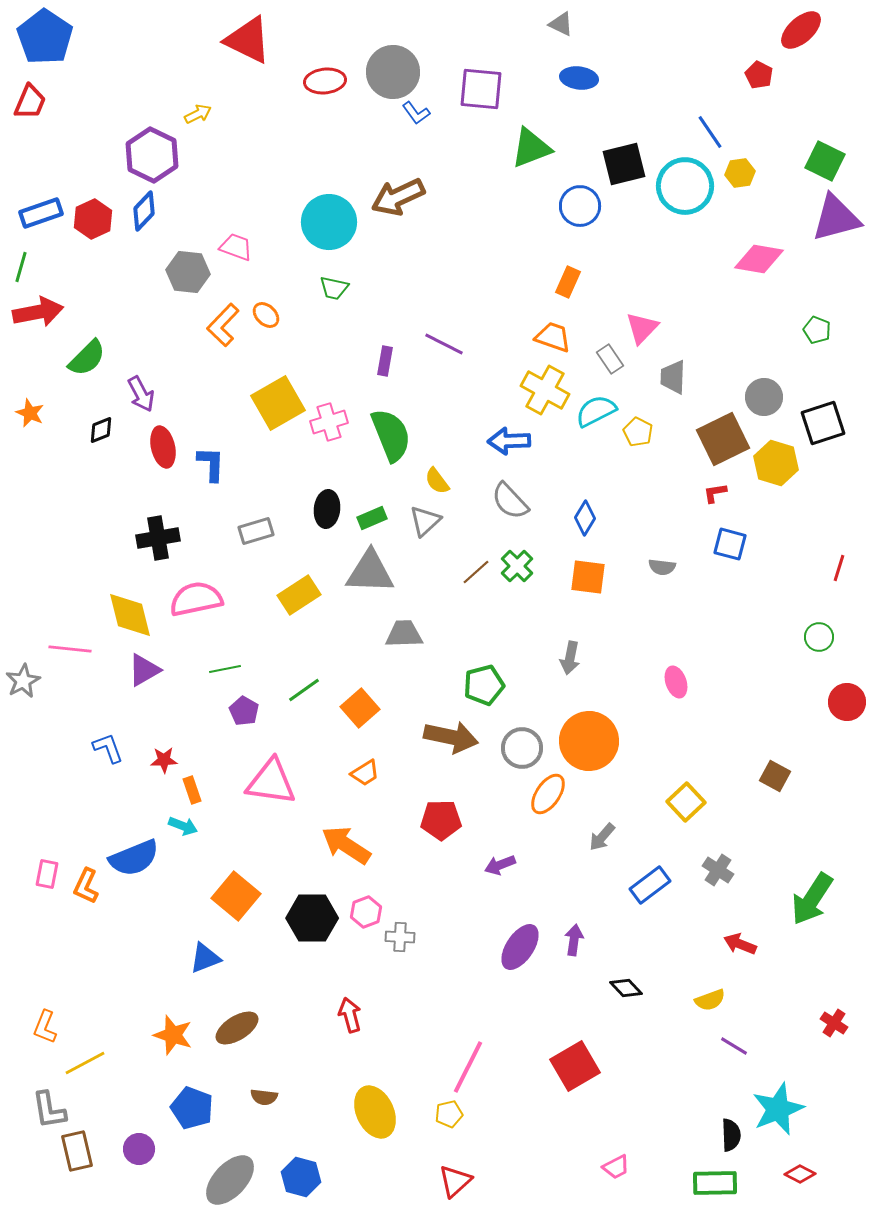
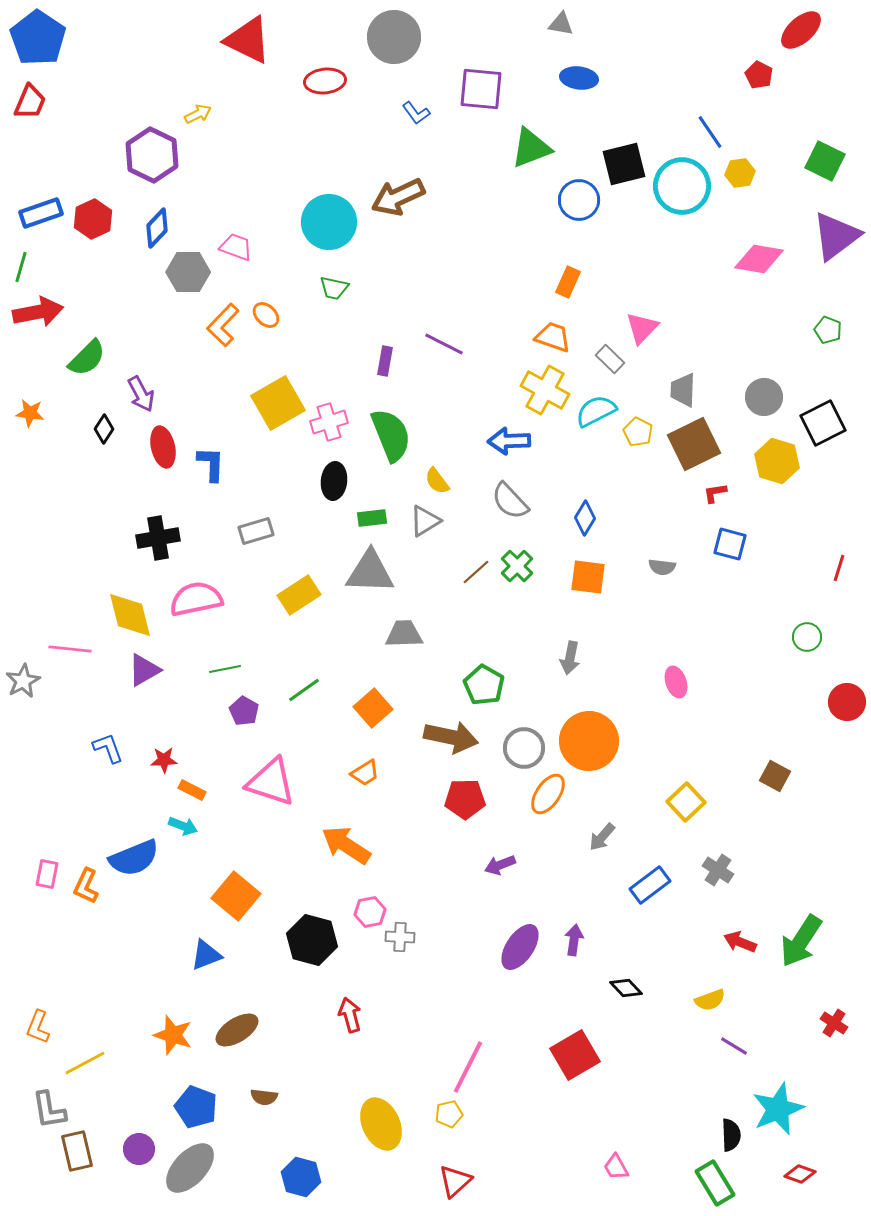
gray triangle at (561, 24): rotated 16 degrees counterclockwise
blue pentagon at (45, 37): moved 7 px left, 1 px down
gray circle at (393, 72): moved 1 px right, 35 px up
cyan circle at (685, 186): moved 3 px left
blue circle at (580, 206): moved 1 px left, 6 px up
blue diamond at (144, 211): moved 13 px right, 17 px down
purple triangle at (836, 218): moved 18 px down; rotated 22 degrees counterclockwise
gray hexagon at (188, 272): rotated 6 degrees counterclockwise
green pentagon at (817, 330): moved 11 px right
gray rectangle at (610, 359): rotated 12 degrees counterclockwise
gray trapezoid at (673, 377): moved 10 px right, 13 px down
orange star at (30, 413): rotated 16 degrees counterclockwise
black square at (823, 423): rotated 9 degrees counterclockwise
black diamond at (101, 430): moved 3 px right, 1 px up; rotated 36 degrees counterclockwise
brown square at (723, 439): moved 29 px left, 5 px down
yellow hexagon at (776, 463): moved 1 px right, 2 px up
black ellipse at (327, 509): moved 7 px right, 28 px up
green rectangle at (372, 518): rotated 16 degrees clockwise
gray triangle at (425, 521): rotated 12 degrees clockwise
green circle at (819, 637): moved 12 px left
green pentagon at (484, 685): rotated 27 degrees counterclockwise
orange square at (360, 708): moved 13 px right
gray circle at (522, 748): moved 2 px right
pink triangle at (271, 782): rotated 10 degrees clockwise
orange rectangle at (192, 790): rotated 44 degrees counterclockwise
red pentagon at (441, 820): moved 24 px right, 21 px up
green arrow at (812, 899): moved 11 px left, 42 px down
pink hexagon at (366, 912): moved 4 px right; rotated 8 degrees clockwise
black hexagon at (312, 918): moved 22 px down; rotated 15 degrees clockwise
red arrow at (740, 944): moved 2 px up
blue triangle at (205, 958): moved 1 px right, 3 px up
orange L-shape at (45, 1027): moved 7 px left
brown ellipse at (237, 1028): moved 2 px down
red square at (575, 1066): moved 11 px up
blue pentagon at (192, 1108): moved 4 px right, 1 px up
yellow ellipse at (375, 1112): moved 6 px right, 12 px down
pink trapezoid at (616, 1167): rotated 88 degrees clockwise
red diamond at (800, 1174): rotated 8 degrees counterclockwise
gray ellipse at (230, 1180): moved 40 px left, 12 px up
green rectangle at (715, 1183): rotated 60 degrees clockwise
